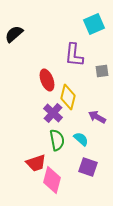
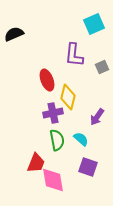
black semicircle: rotated 18 degrees clockwise
gray square: moved 4 px up; rotated 16 degrees counterclockwise
purple cross: rotated 36 degrees clockwise
purple arrow: rotated 84 degrees counterclockwise
red trapezoid: rotated 50 degrees counterclockwise
pink diamond: moved 1 px right; rotated 24 degrees counterclockwise
